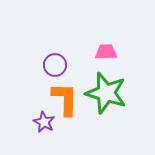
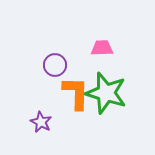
pink trapezoid: moved 4 px left, 4 px up
orange L-shape: moved 11 px right, 6 px up
purple star: moved 3 px left
